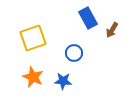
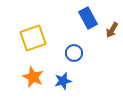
blue star: rotated 18 degrees counterclockwise
